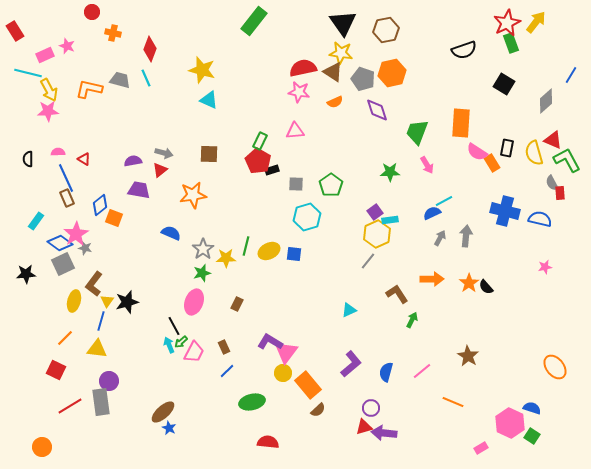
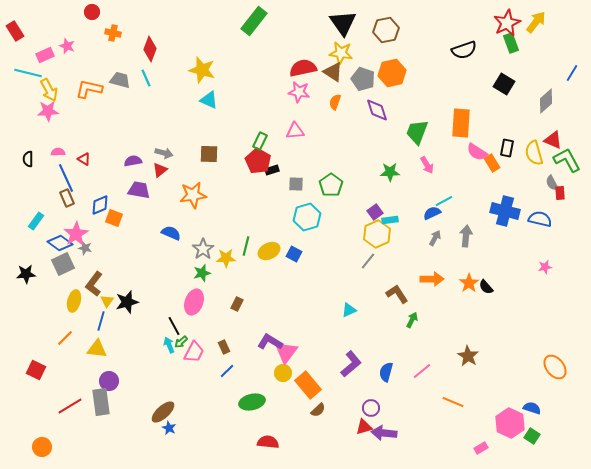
blue line at (571, 75): moved 1 px right, 2 px up
orange semicircle at (335, 102): rotated 133 degrees clockwise
blue diamond at (100, 205): rotated 15 degrees clockwise
gray arrow at (440, 238): moved 5 px left
blue square at (294, 254): rotated 21 degrees clockwise
red square at (56, 370): moved 20 px left
